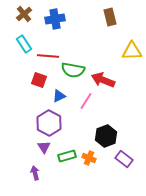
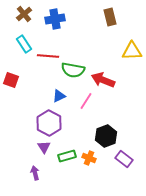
red square: moved 28 px left
